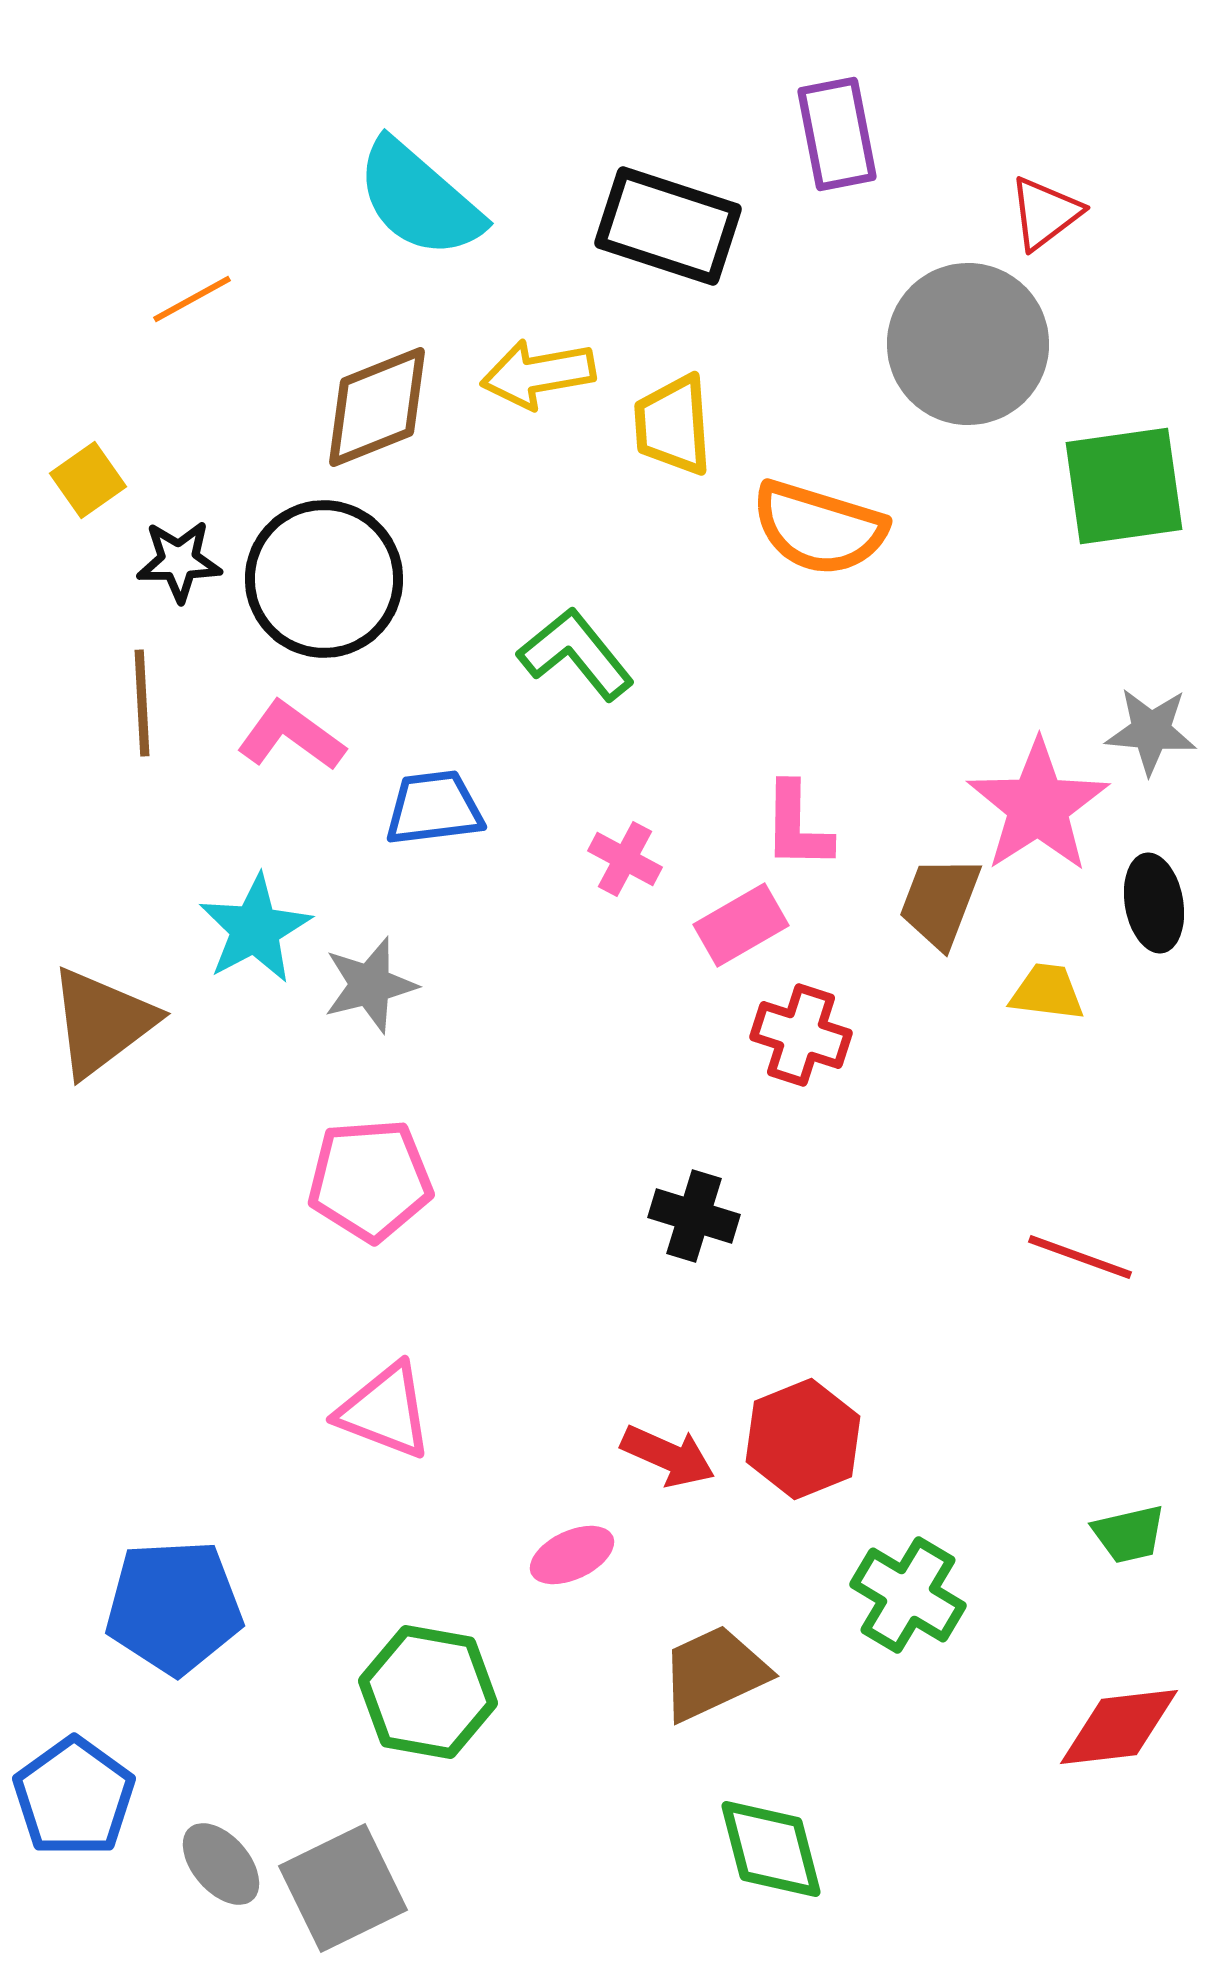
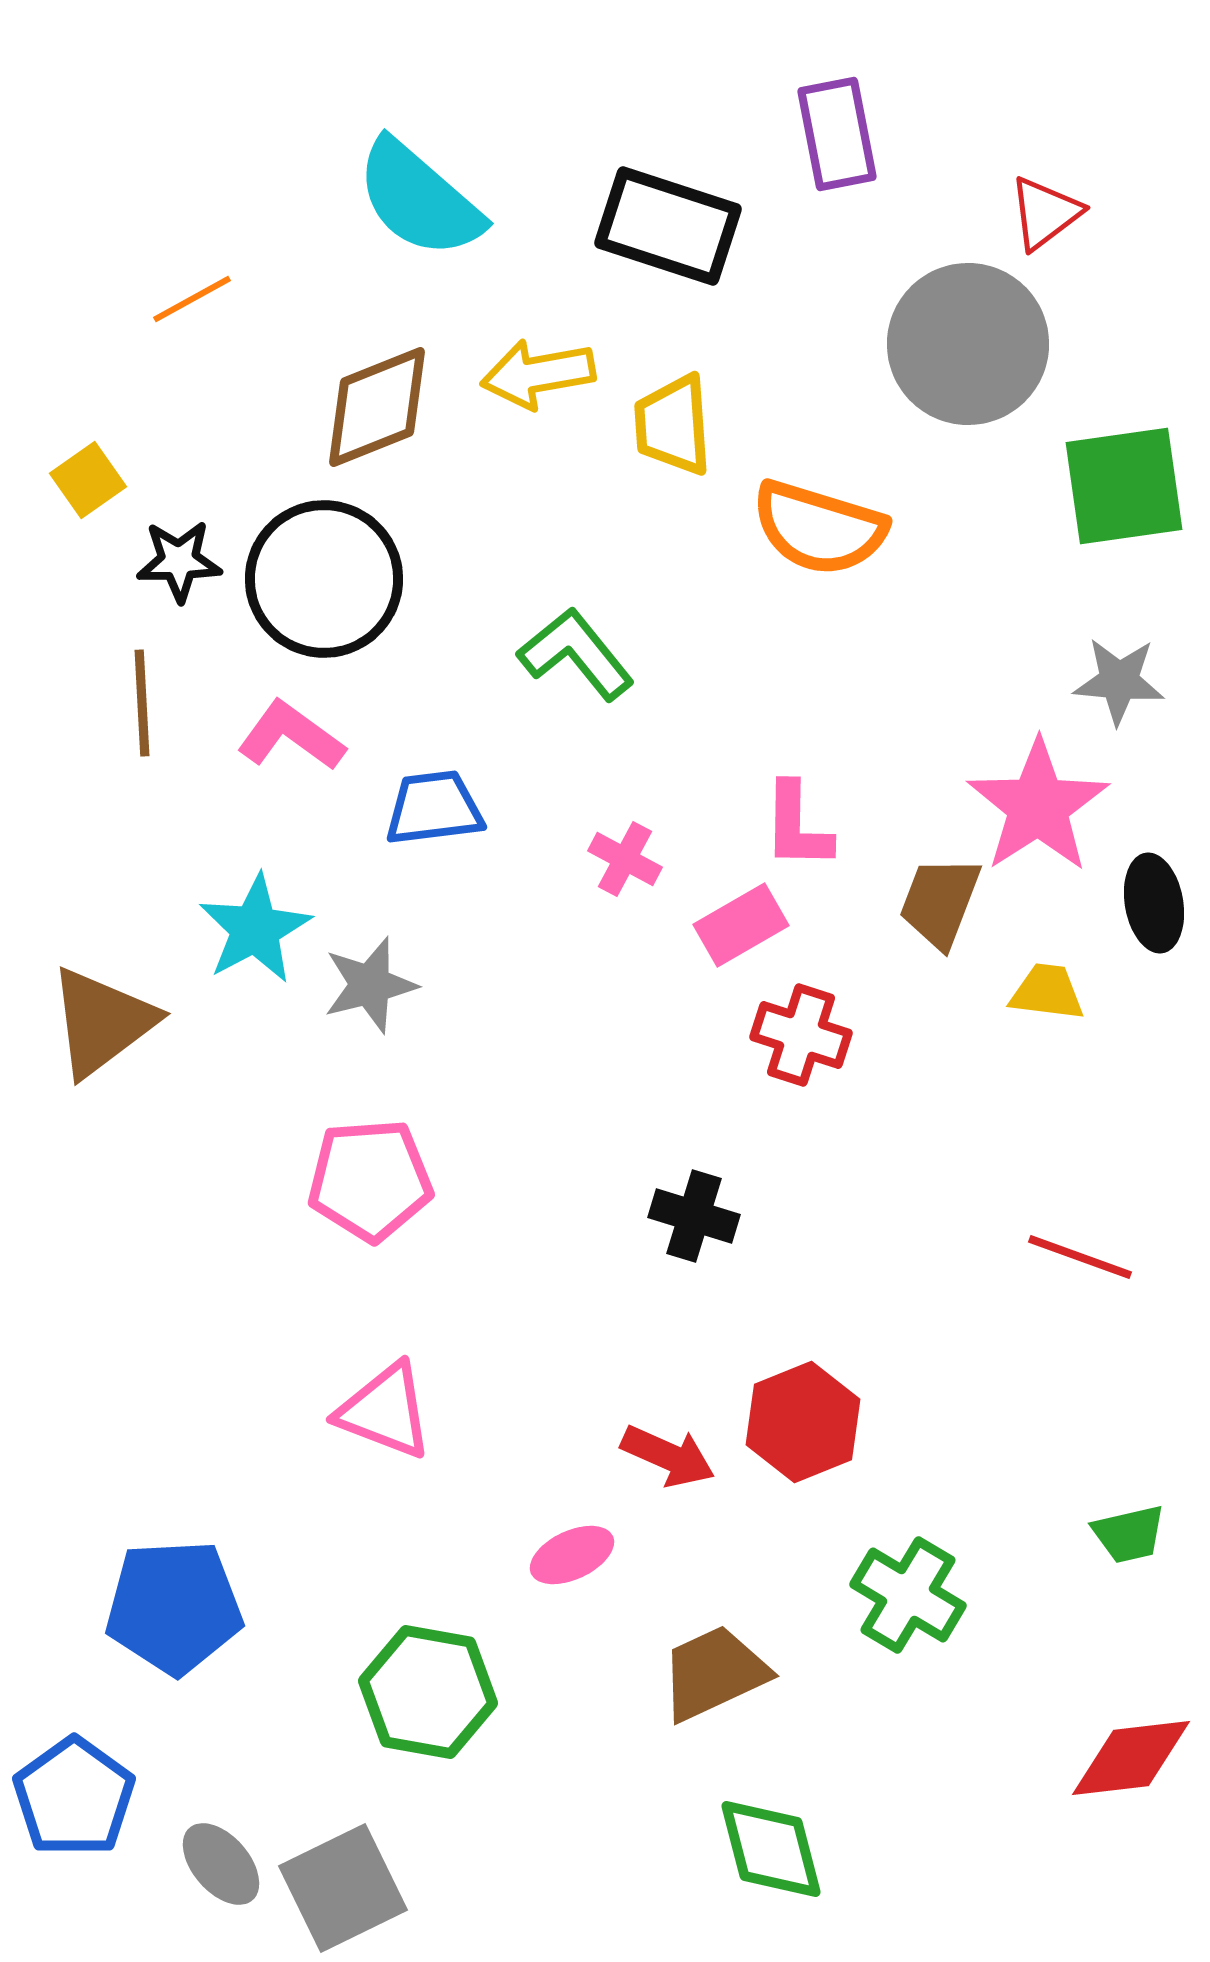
gray star at (1151, 731): moved 32 px left, 50 px up
red hexagon at (803, 1439): moved 17 px up
red diamond at (1119, 1727): moved 12 px right, 31 px down
